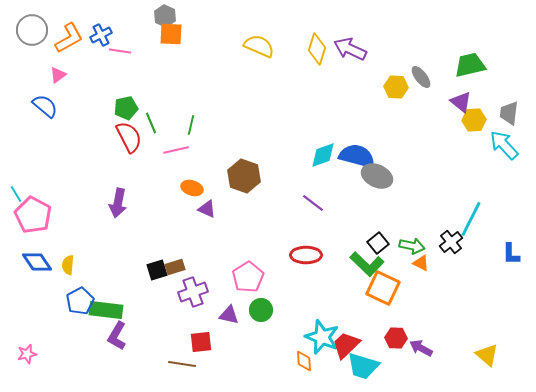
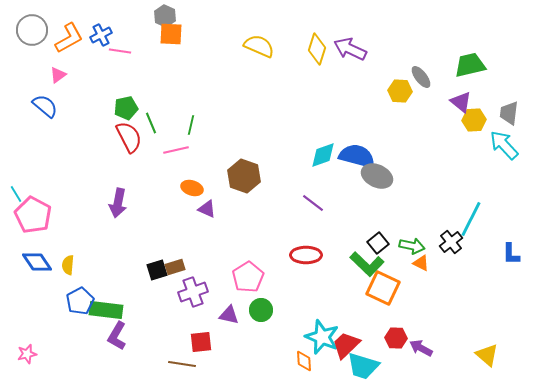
yellow hexagon at (396, 87): moved 4 px right, 4 px down
